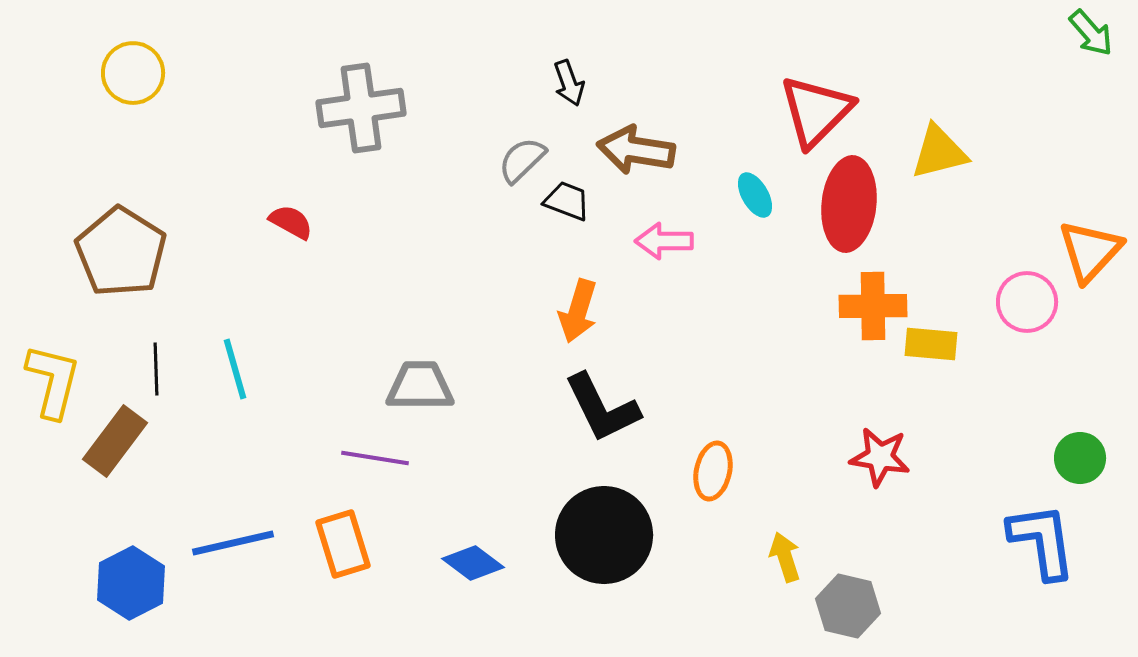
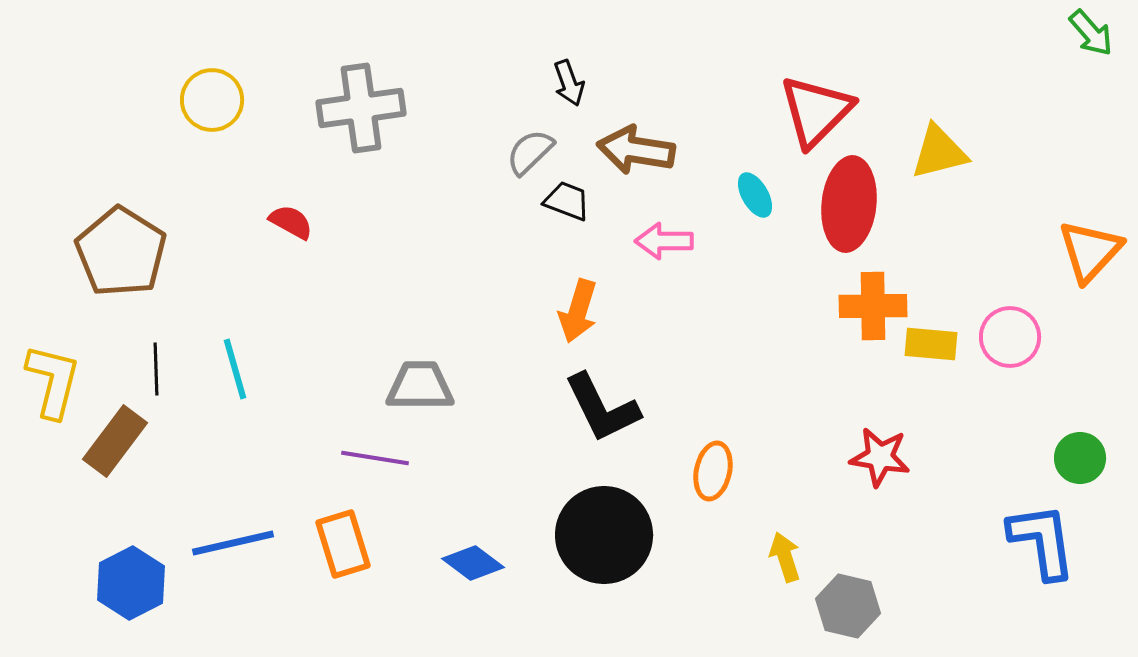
yellow circle: moved 79 px right, 27 px down
gray semicircle: moved 8 px right, 8 px up
pink circle: moved 17 px left, 35 px down
